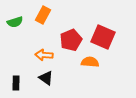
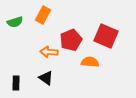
red square: moved 3 px right, 1 px up
orange arrow: moved 5 px right, 3 px up
